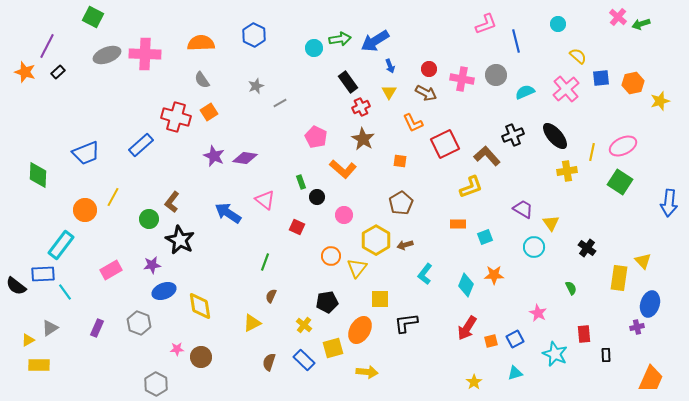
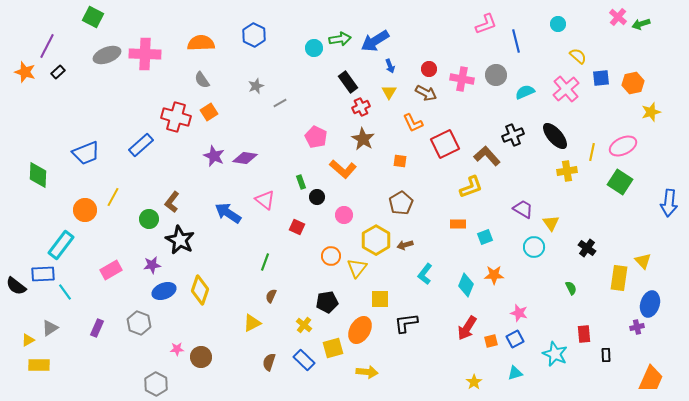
yellow star at (660, 101): moved 9 px left, 11 px down
yellow diamond at (200, 306): moved 16 px up; rotated 28 degrees clockwise
pink star at (538, 313): moved 19 px left; rotated 12 degrees counterclockwise
